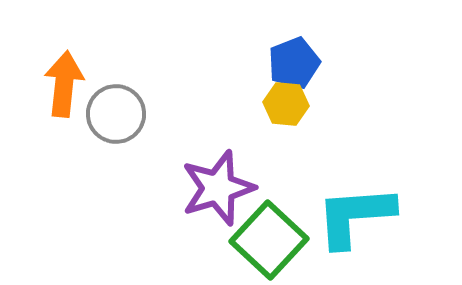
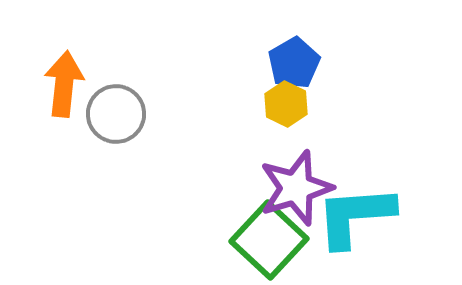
blue pentagon: rotated 9 degrees counterclockwise
yellow hexagon: rotated 21 degrees clockwise
purple star: moved 78 px right
